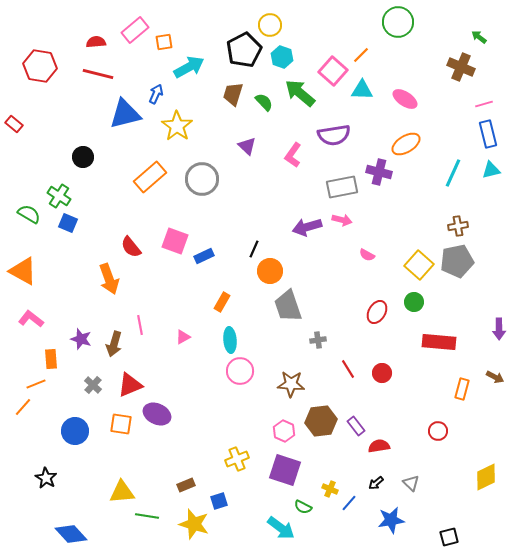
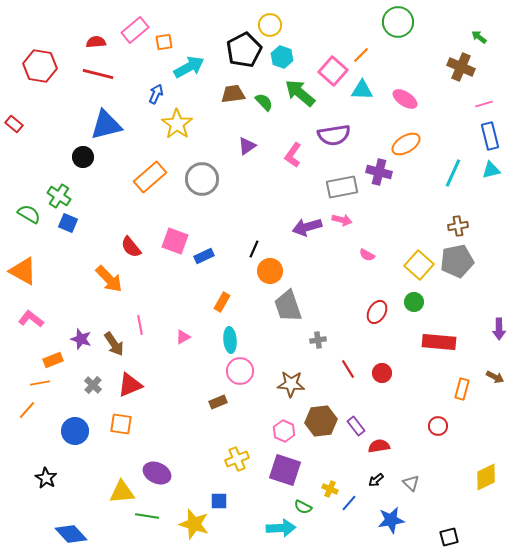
brown trapezoid at (233, 94): rotated 65 degrees clockwise
blue triangle at (125, 114): moved 19 px left, 11 px down
yellow star at (177, 126): moved 2 px up
blue rectangle at (488, 134): moved 2 px right, 2 px down
purple triangle at (247, 146): rotated 42 degrees clockwise
orange arrow at (109, 279): rotated 24 degrees counterclockwise
brown arrow at (114, 344): rotated 50 degrees counterclockwise
orange rectangle at (51, 359): moved 2 px right, 1 px down; rotated 72 degrees clockwise
orange line at (36, 384): moved 4 px right, 1 px up; rotated 12 degrees clockwise
orange line at (23, 407): moved 4 px right, 3 px down
purple ellipse at (157, 414): moved 59 px down
red circle at (438, 431): moved 5 px up
black arrow at (376, 483): moved 3 px up
brown rectangle at (186, 485): moved 32 px right, 83 px up
blue square at (219, 501): rotated 18 degrees clockwise
cyan arrow at (281, 528): rotated 40 degrees counterclockwise
